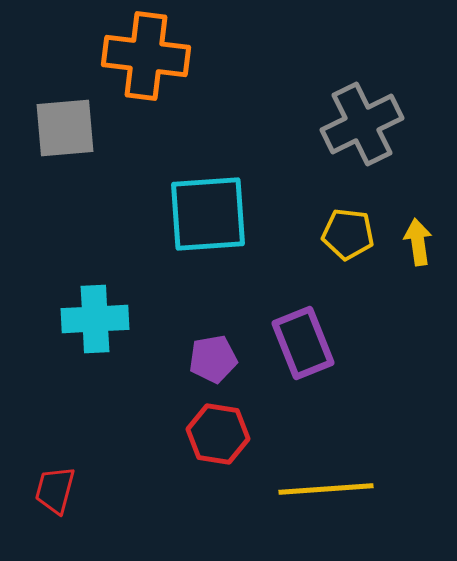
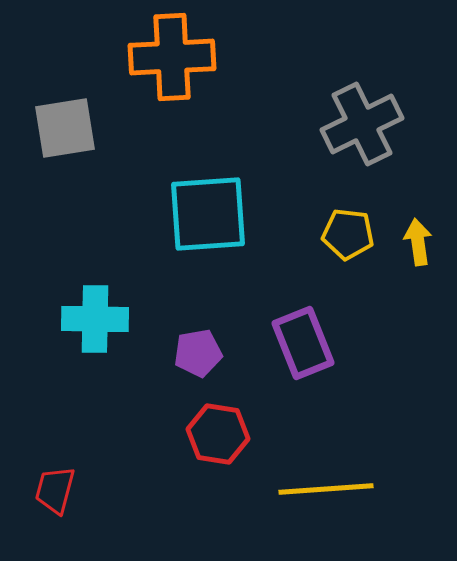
orange cross: moved 26 px right, 1 px down; rotated 10 degrees counterclockwise
gray square: rotated 4 degrees counterclockwise
cyan cross: rotated 4 degrees clockwise
purple pentagon: moved 15 px left, 6 px up
